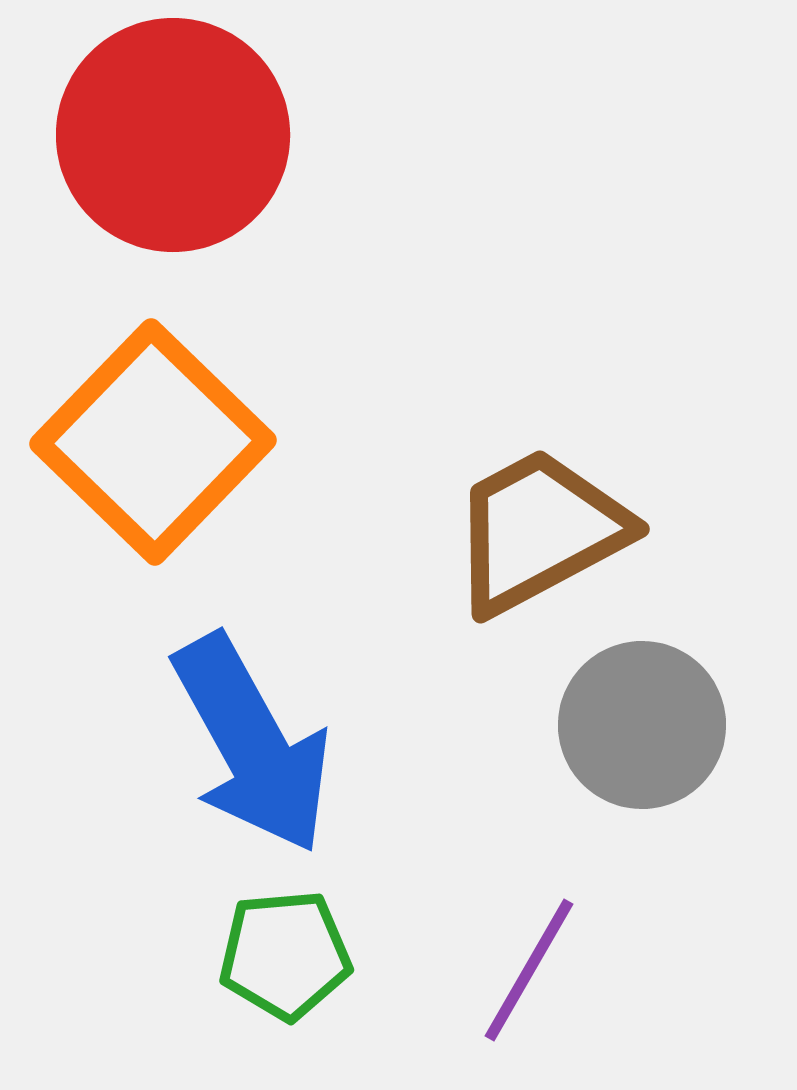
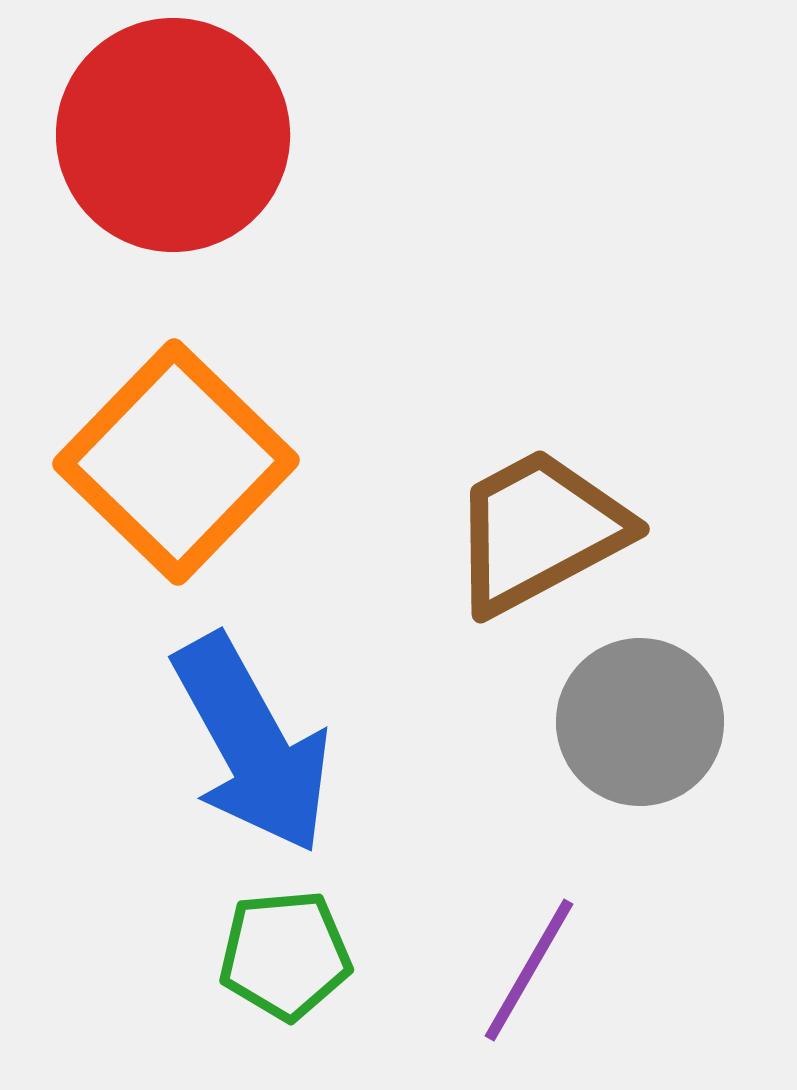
orange square: moved 23 px right, 20 px down
gray circle: moved 2 px left, 3 px up
